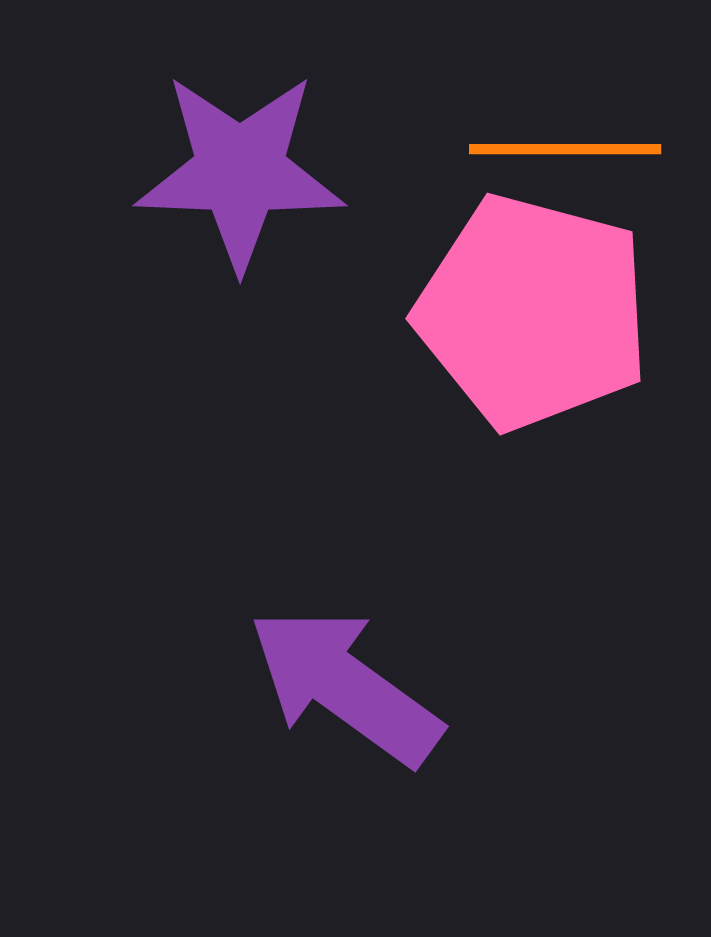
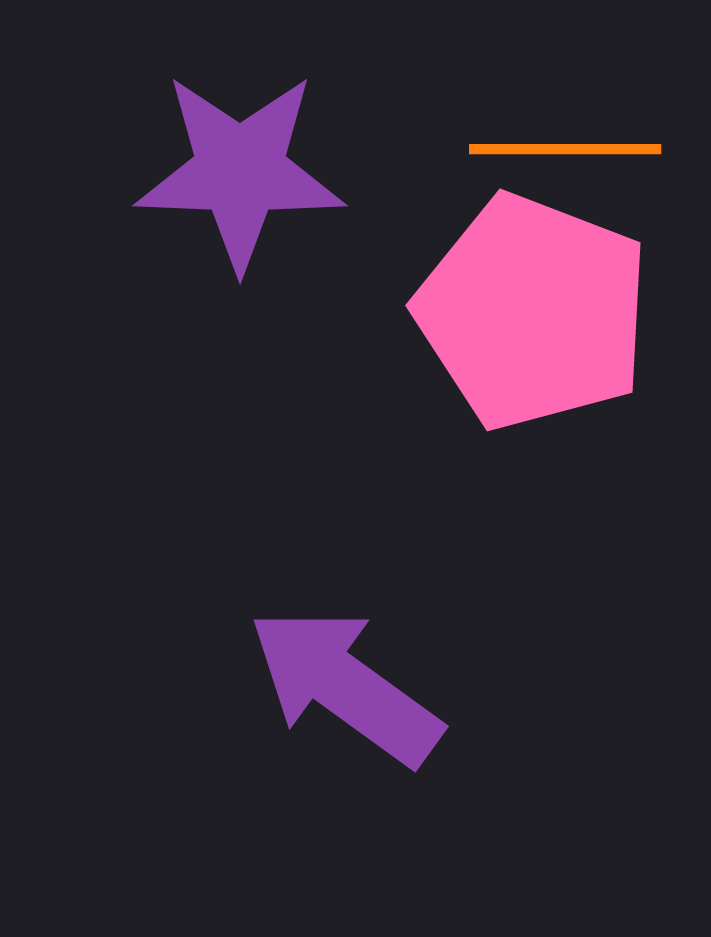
pink pentagon: rotated 6 degrees clockwise
